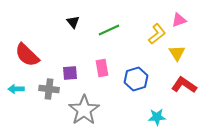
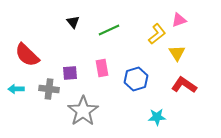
gray star: moved 1 px left, 1 px down
